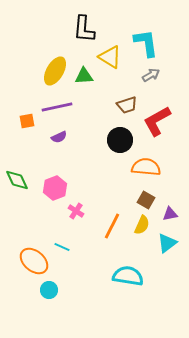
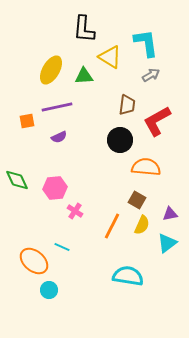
yellow ellipse: moved 4 px left, 1 px up
brown trapezoid: rotated 65 degrees counterclockwise
pink hexagon: rotated 15 degrees clockwise
brown square: moved 9 px left
pink cross: moved 1 px left
